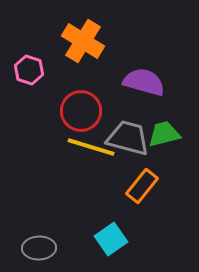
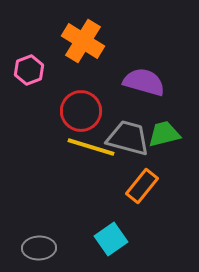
pink hexagon: rotated 20 degrees clockwise
